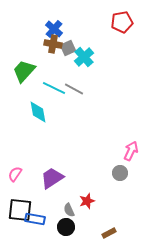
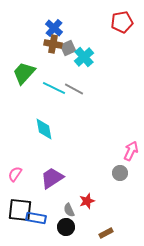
blue cross: moved 1 px up
green trapezoid: moved 2 px down
cyan diamond: moved 6 px right, 17 px down
blue rectangle: moved 1 px right, 1 px up
brown rectangle: moved 3 px left
